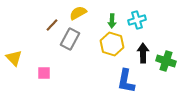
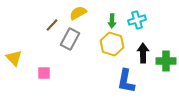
green cross: rotated 18 degrees counterclockwise
